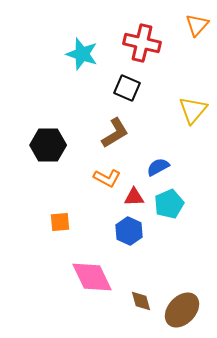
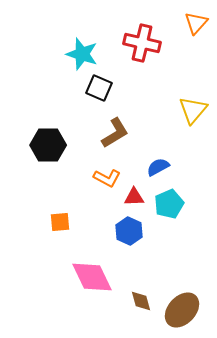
orange triangle: moved 1 px left, 2 px up
black square: moved 28 px left
